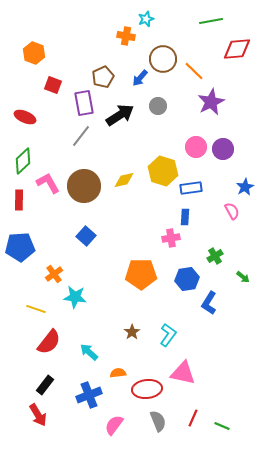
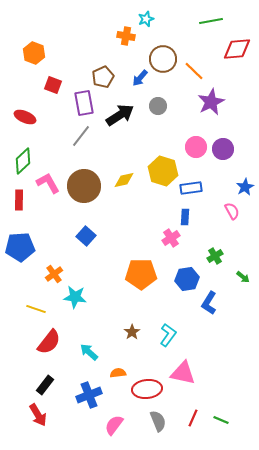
pink cross at (171, 238): rotated 24 degrees counterclockwise
green line at (222, 426): moved 1 px left, 6 px up
